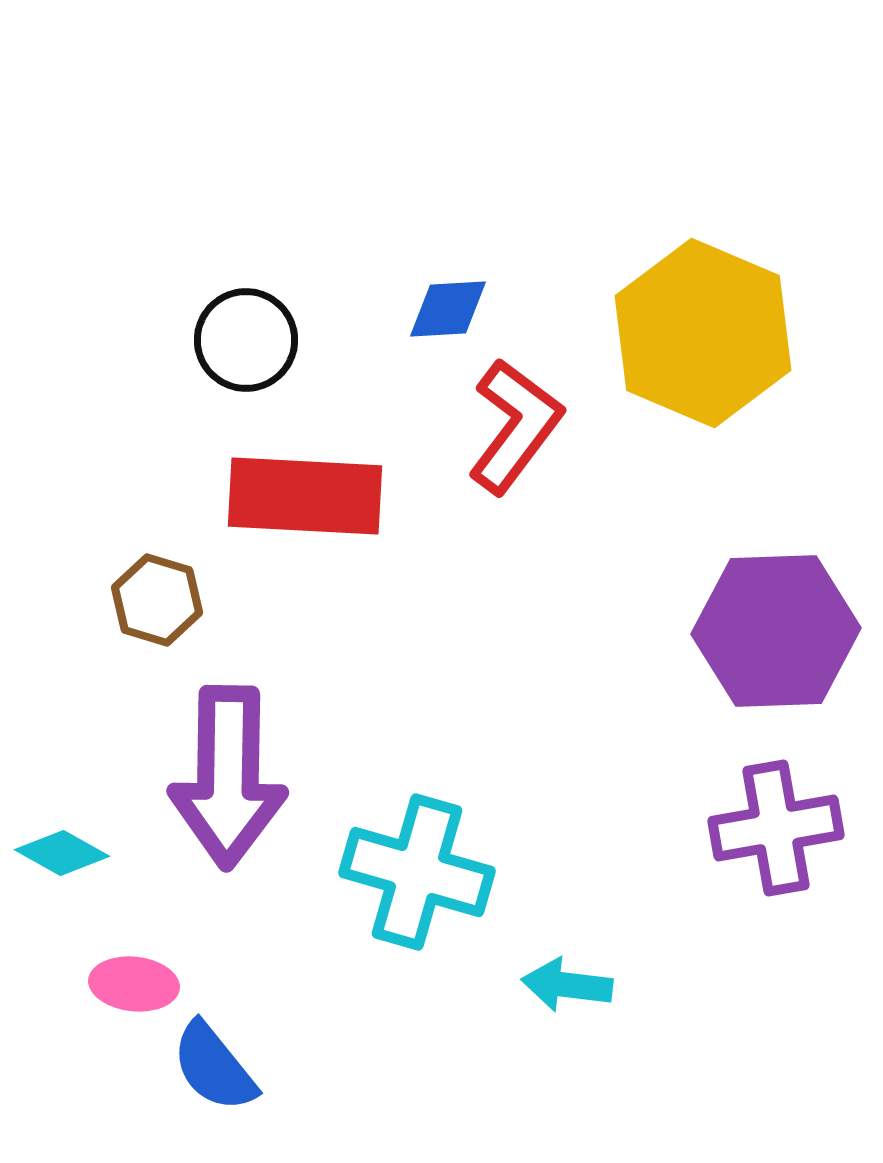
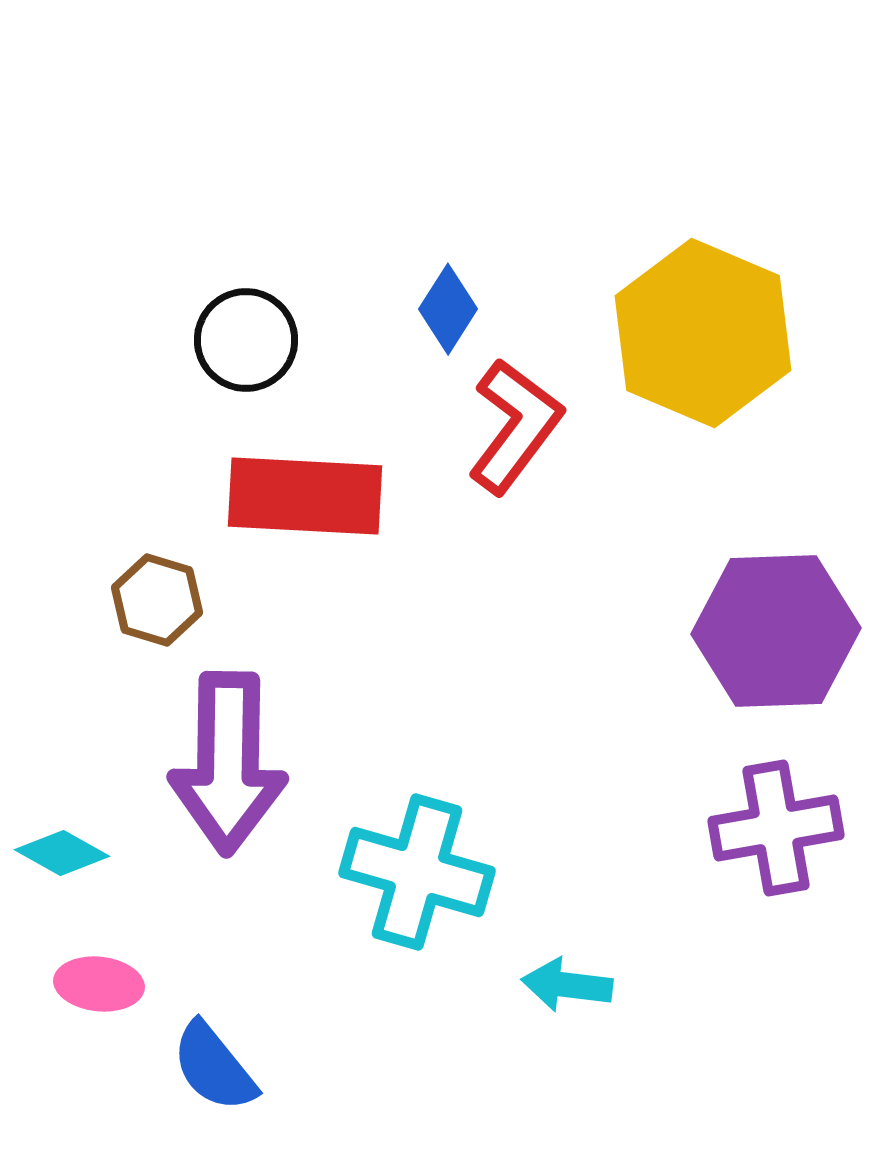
blue diamond: rotated 54 degrees counterclockwise
purple arrow: moved 14 px up
pink ellipse: moved 35 px left
